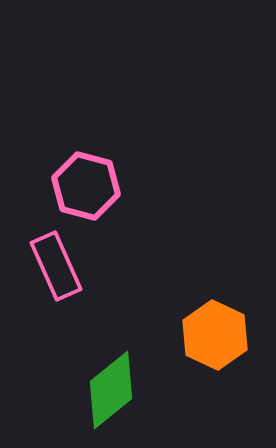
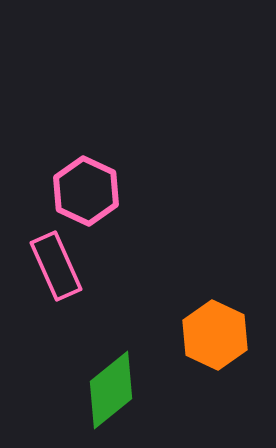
pink hexagon: moved 5 px down; rotated 10 degrees clockwise
